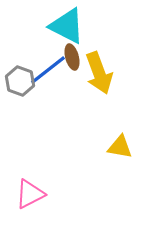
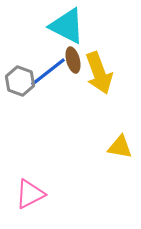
brown ellipse: moved 1 px right, 3 px down
blue line: moved 2 px down
